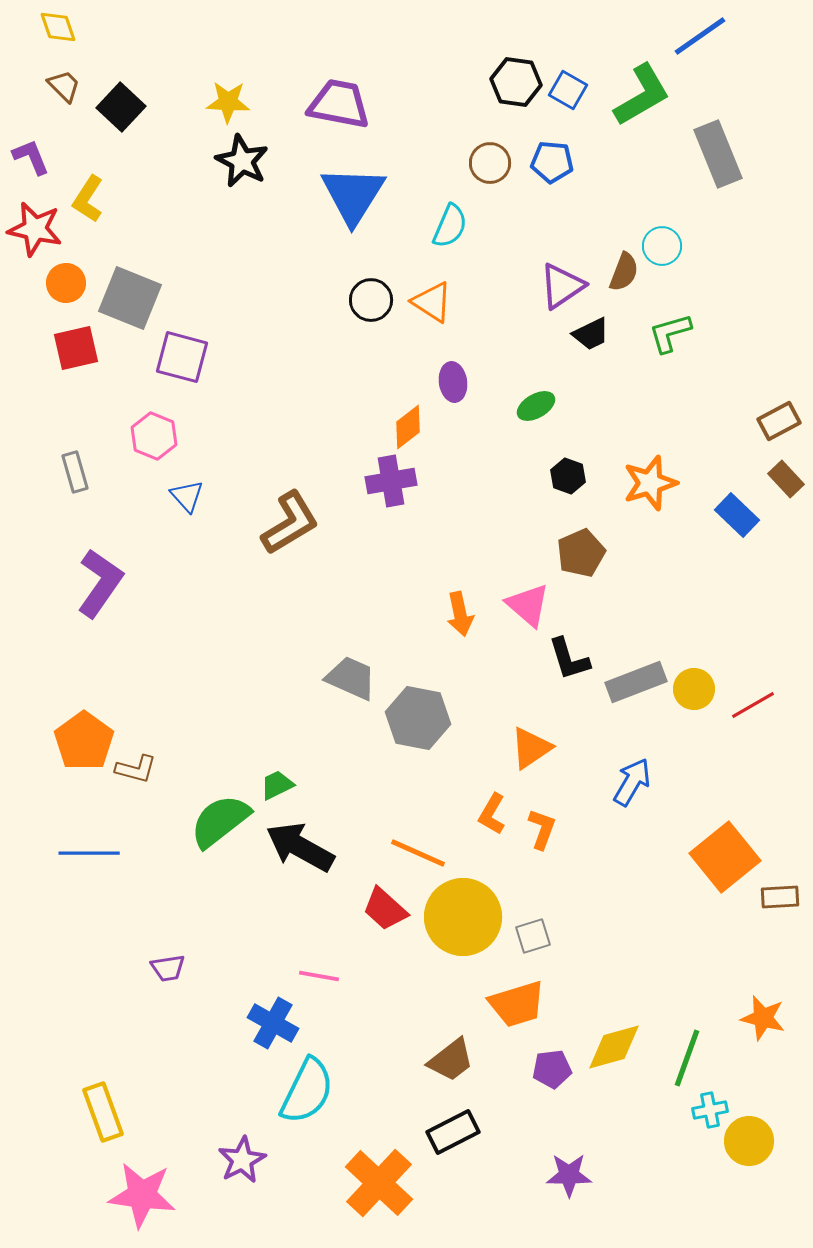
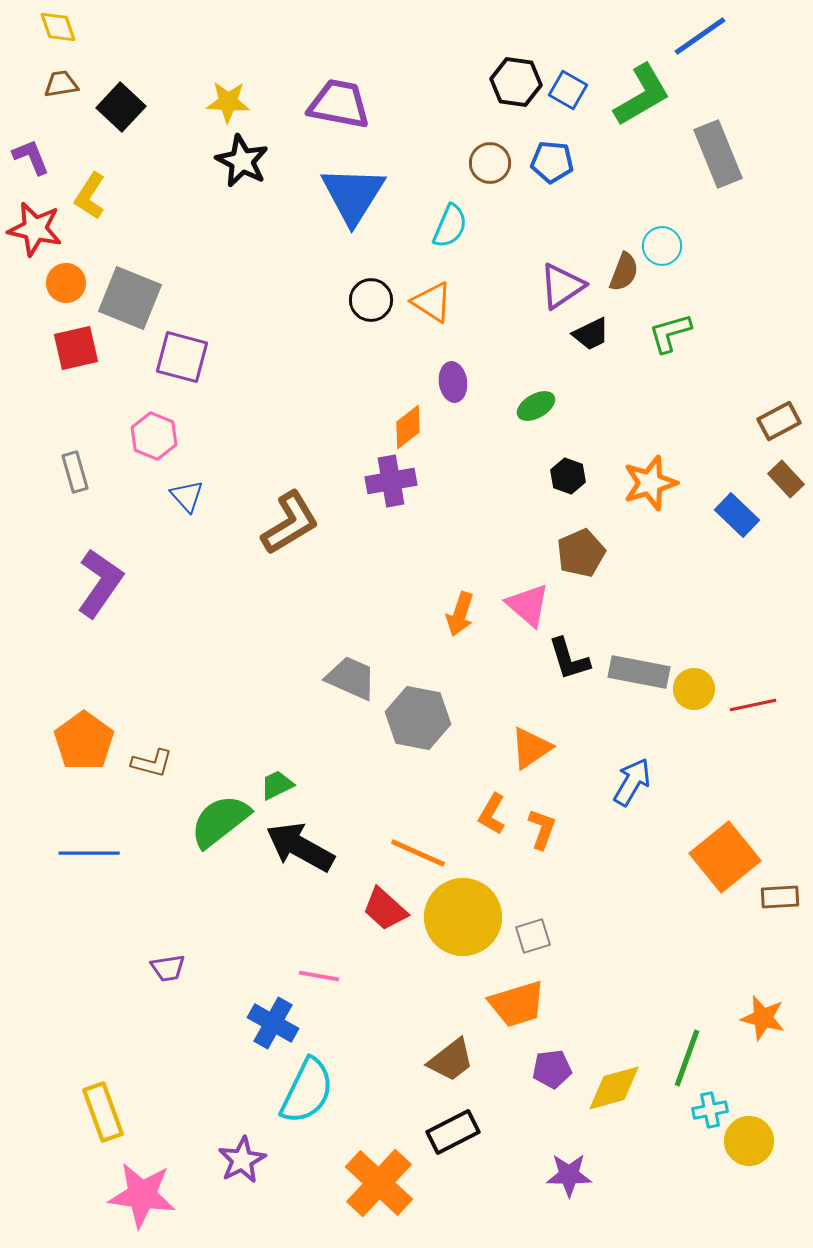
brown trapezoid at (64, 86): moved 3 px left, 2 px up; rotated 54 degrees counterclockwise
yellow L-shape at (88, 199): moved 2 px right, 3 px up
orange arrow at (460, 614): rotated 30 degrees clockwise
gray rectangle at (636, 682): moved 3 px right, 10 px up; rotated 32 degrees clockwise
red line at (753, 705): rotated 18 degrees clockwise
brown L-shape at (136, 769): moved 16 px right, 6 px up
yellow diamond at (614, 1047): moved 41 px down
